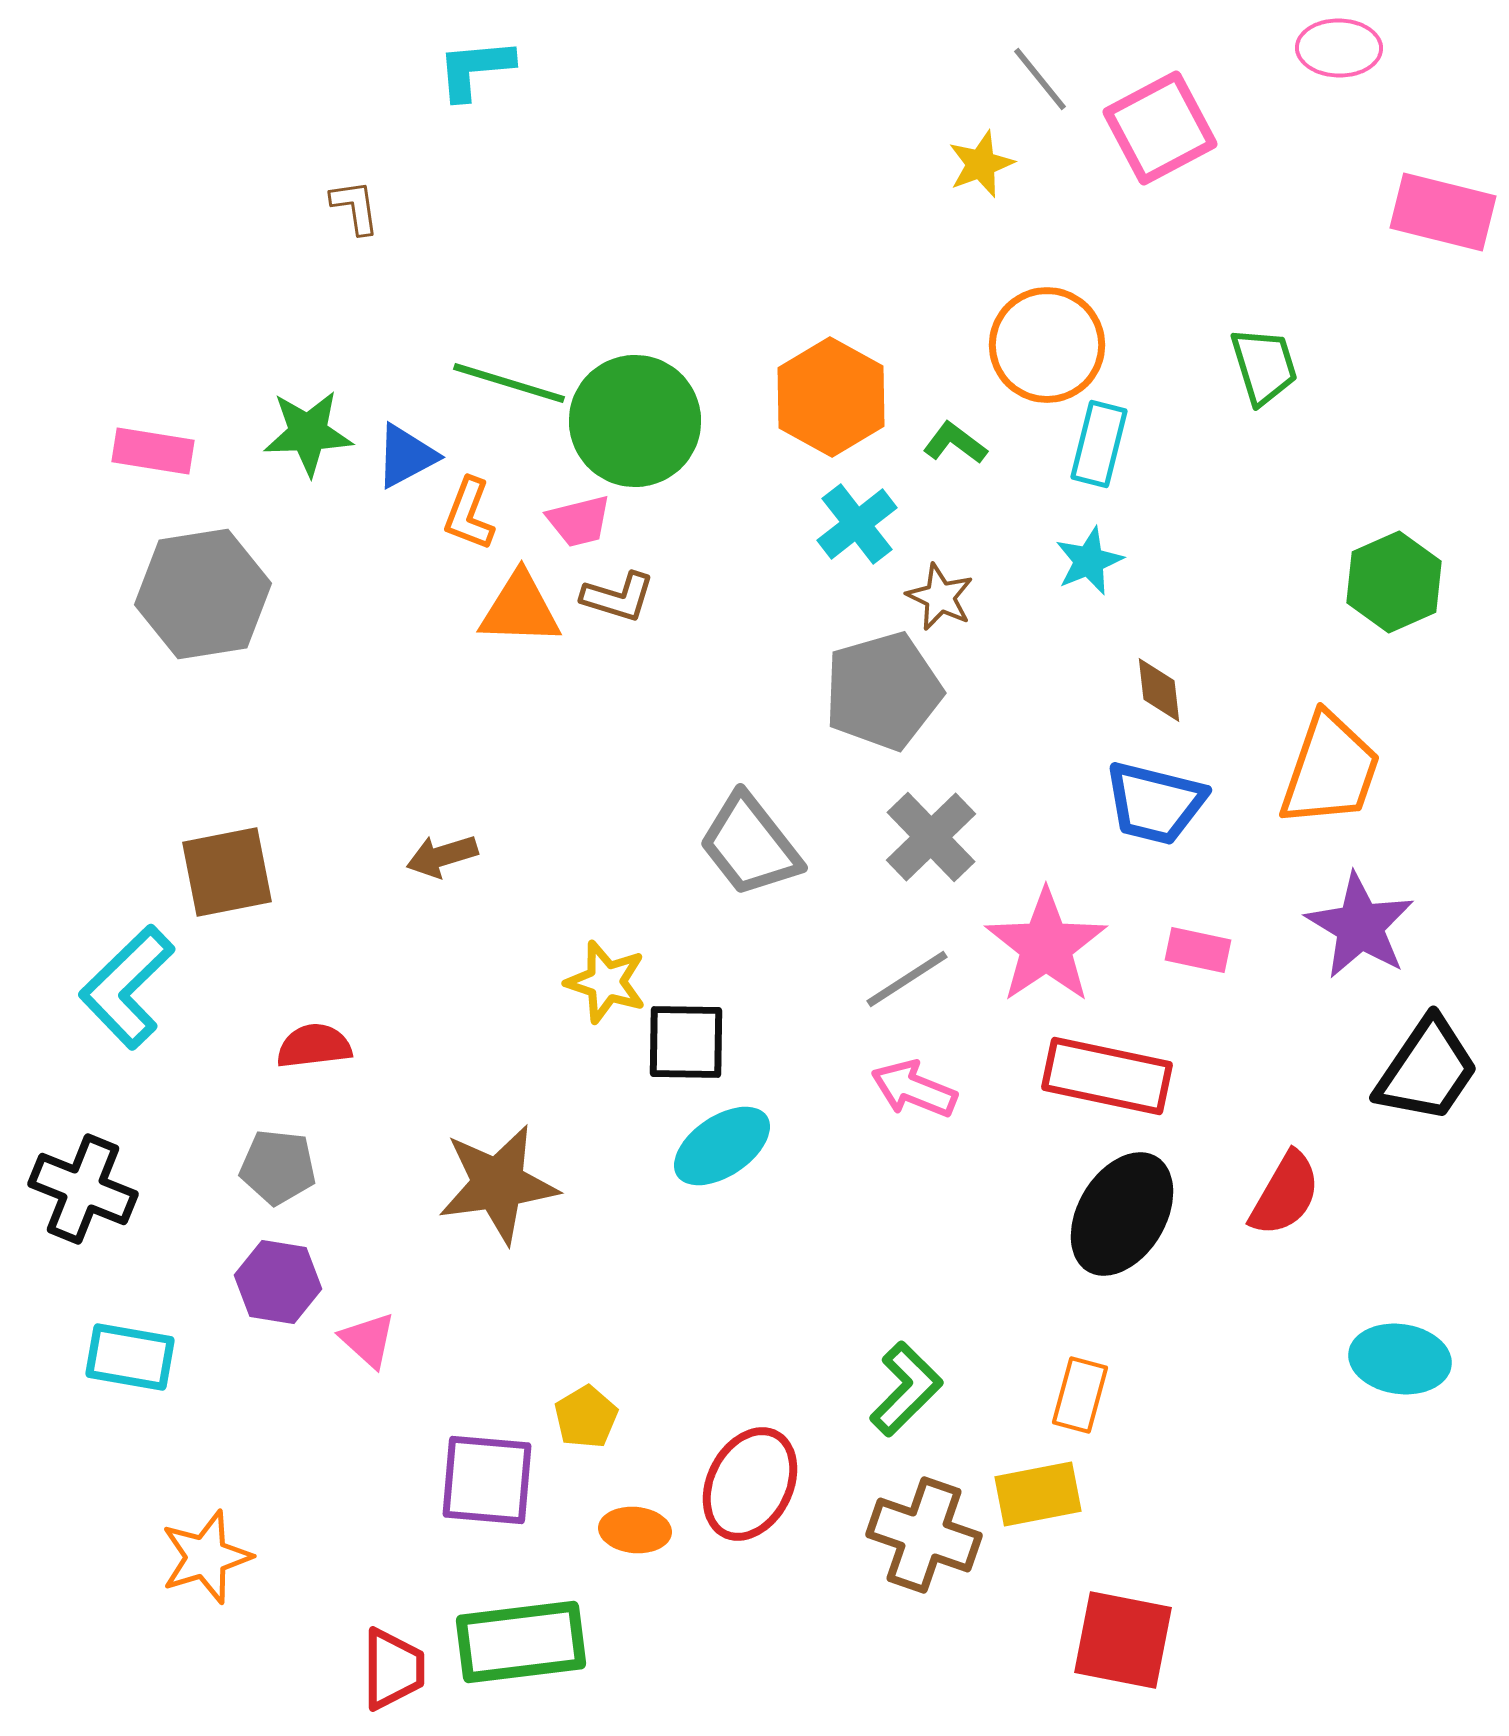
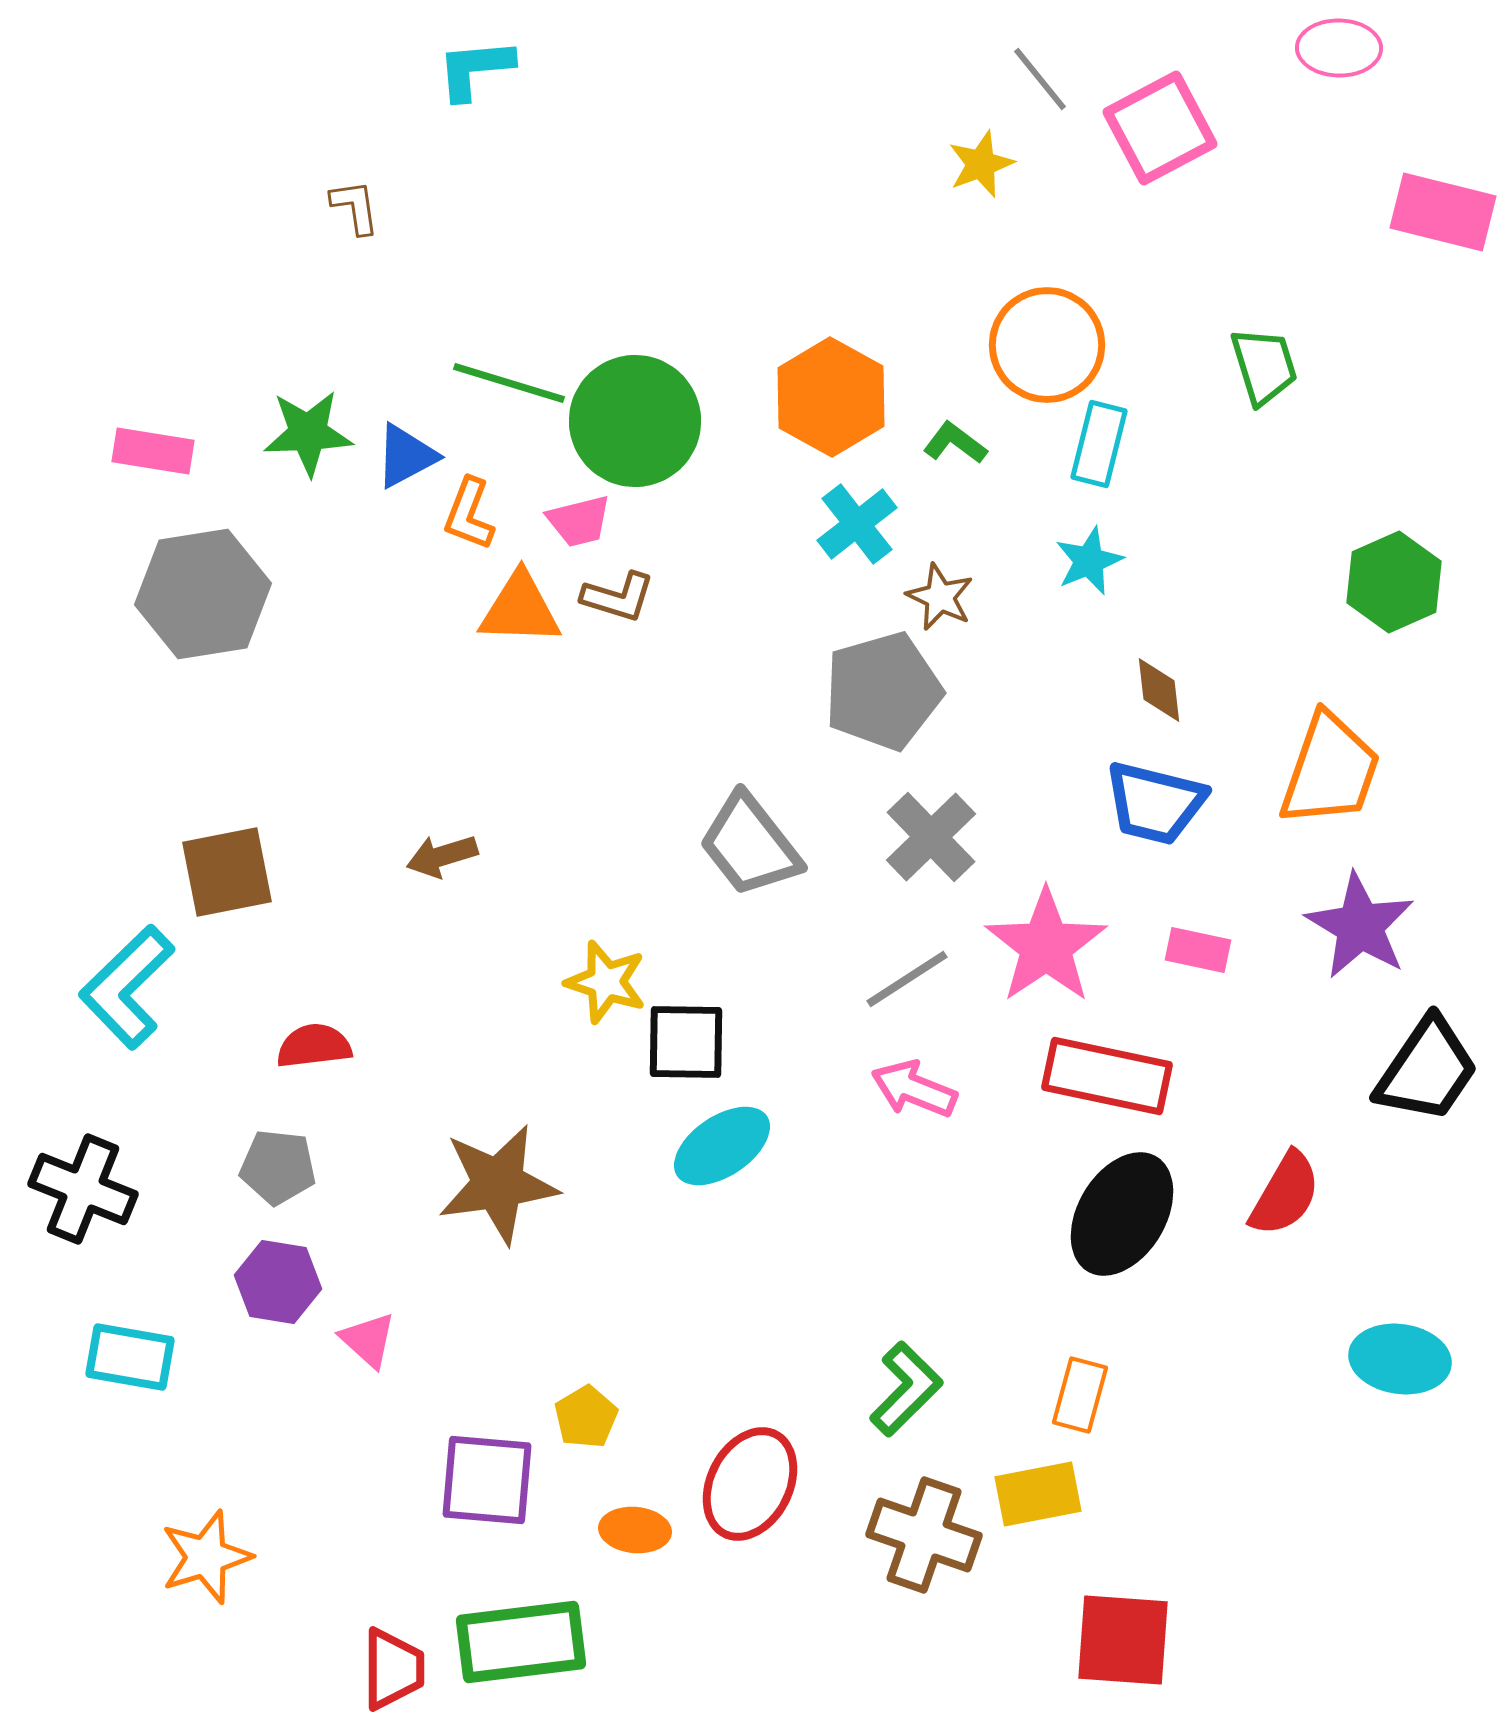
red square at (1123, 1640): rotated 7 degrees counterclockwise
